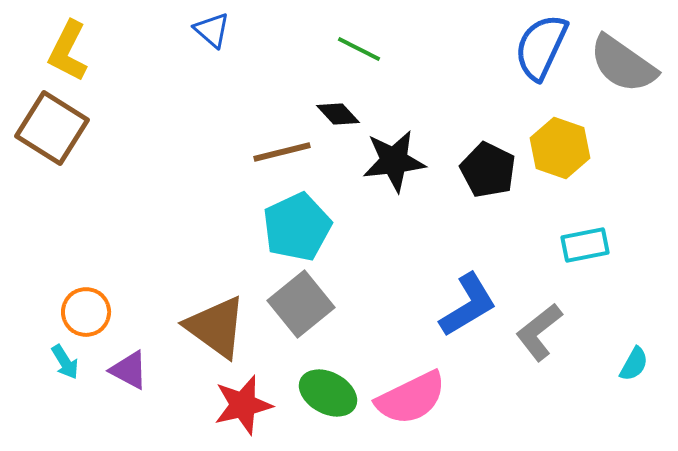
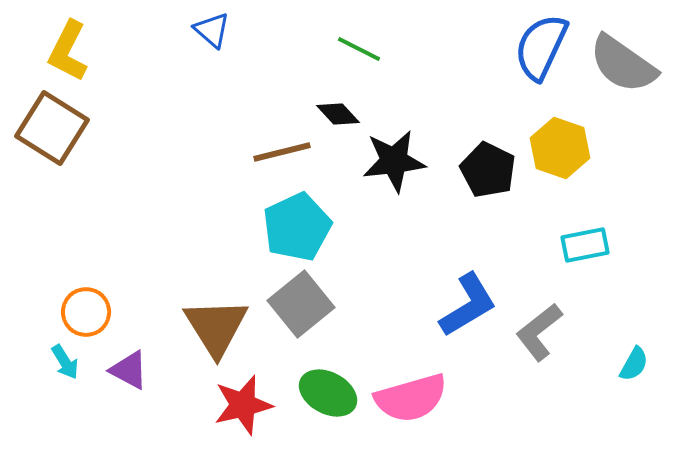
brown triangle: rotated 22 degrees clockwise
pink semicircle: rotated 10 degrees clockwise
